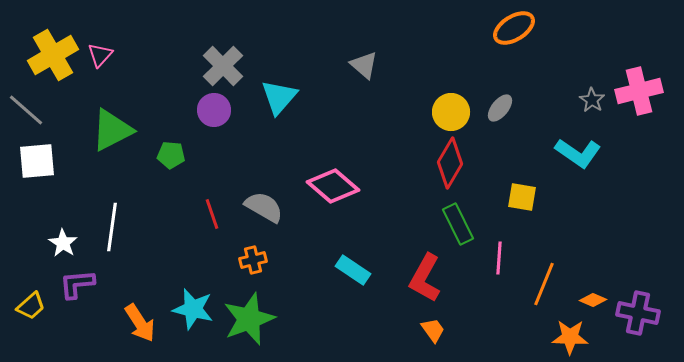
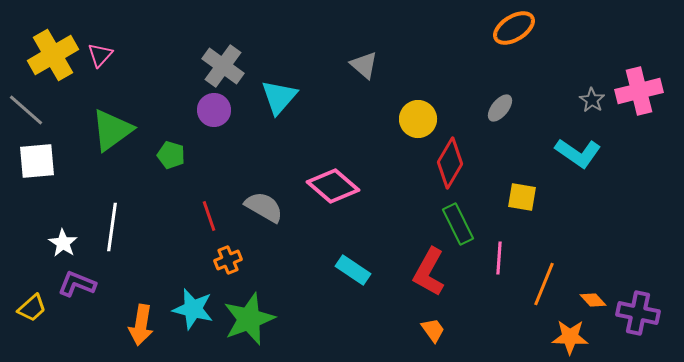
gray cross: rotated 9 degrees counterclockwise
yellow circle: moved 33 px left, 7 px down
green triangle: rotated 9 degrees counterclockwise
green pentagon: rotated 12 degrees clockwise
red line: moved 3 px left, 2 px down
orange cross: moved 25 px left; rotated 8 degrees counterclockwise
red L-shape: moved 4 px right, 6 px up
purple L-shape: rotated 27 degrees clockwise
orange diamond: rotated 24 degrees clockwise
yellow trapezoid: moved 1 px right, 2 px down
orange arrow: moved 1 px right, 2 px down; rotated 42 degrees clockwise
